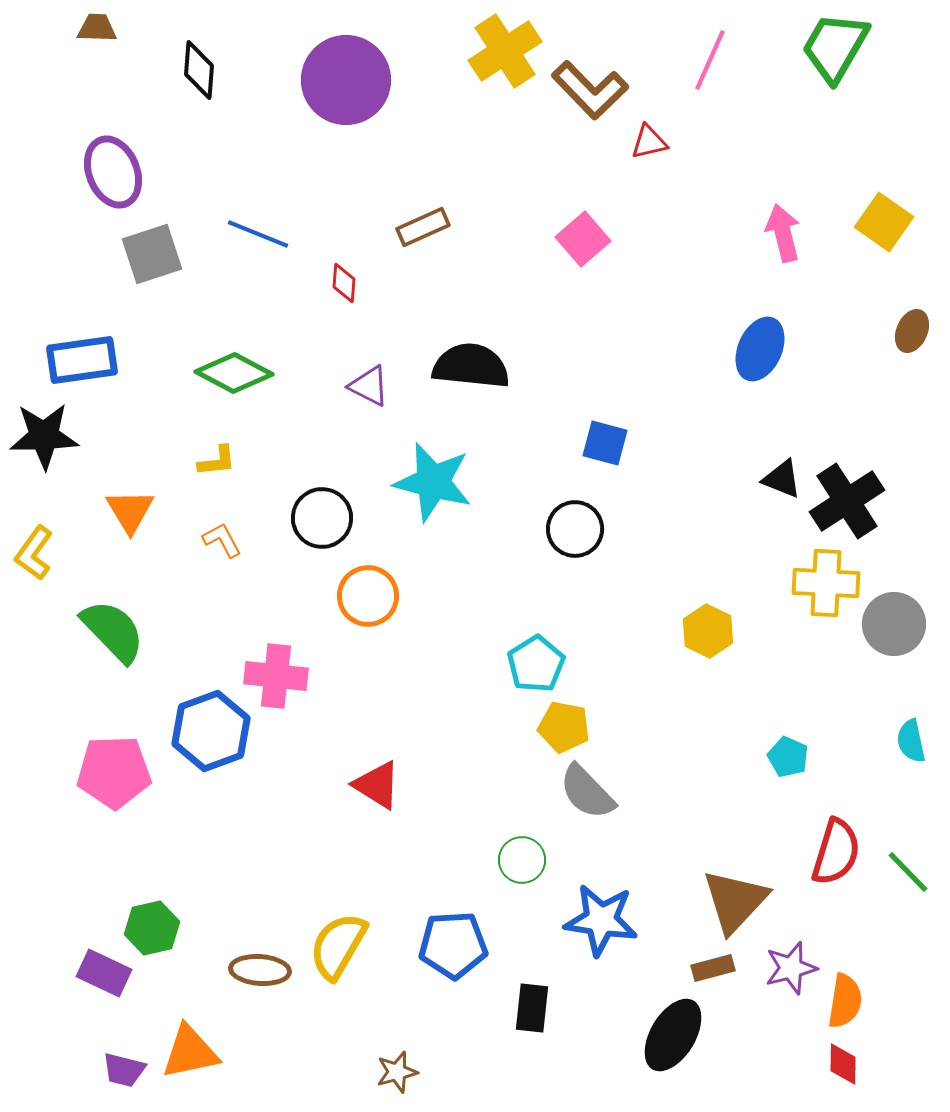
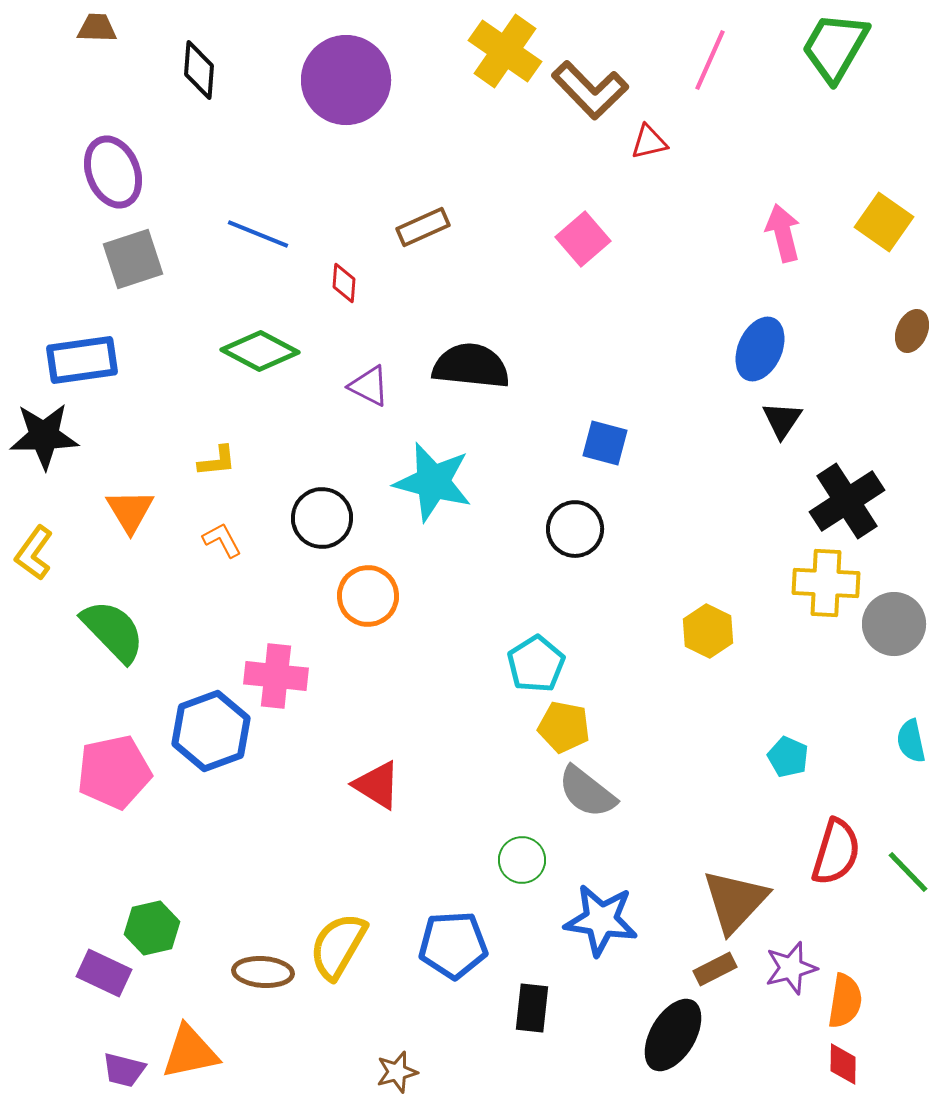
yellow cross at (505, 51): rotated 22 degrees counterclockwise
gray square at (152, 254): moved 19 px left, 5 px down
green diamond at (234, 373): moved 26 px right, 22 px up
black triangle at (782, 479): moved 59 px up; rotated 42 degrees clockwise
pink pentagon at (114, 772): rotated 10 degrees counterclockwise
gray semicircle at (587, 792): rotated 8 degrees counterclockwise
brown rectangle at (713, 968): moved 2 px right, 1 px down; rotated 12 degrees counterclockwise
brown ellipse at (260, 970): moved 3 px right, 2 px down
